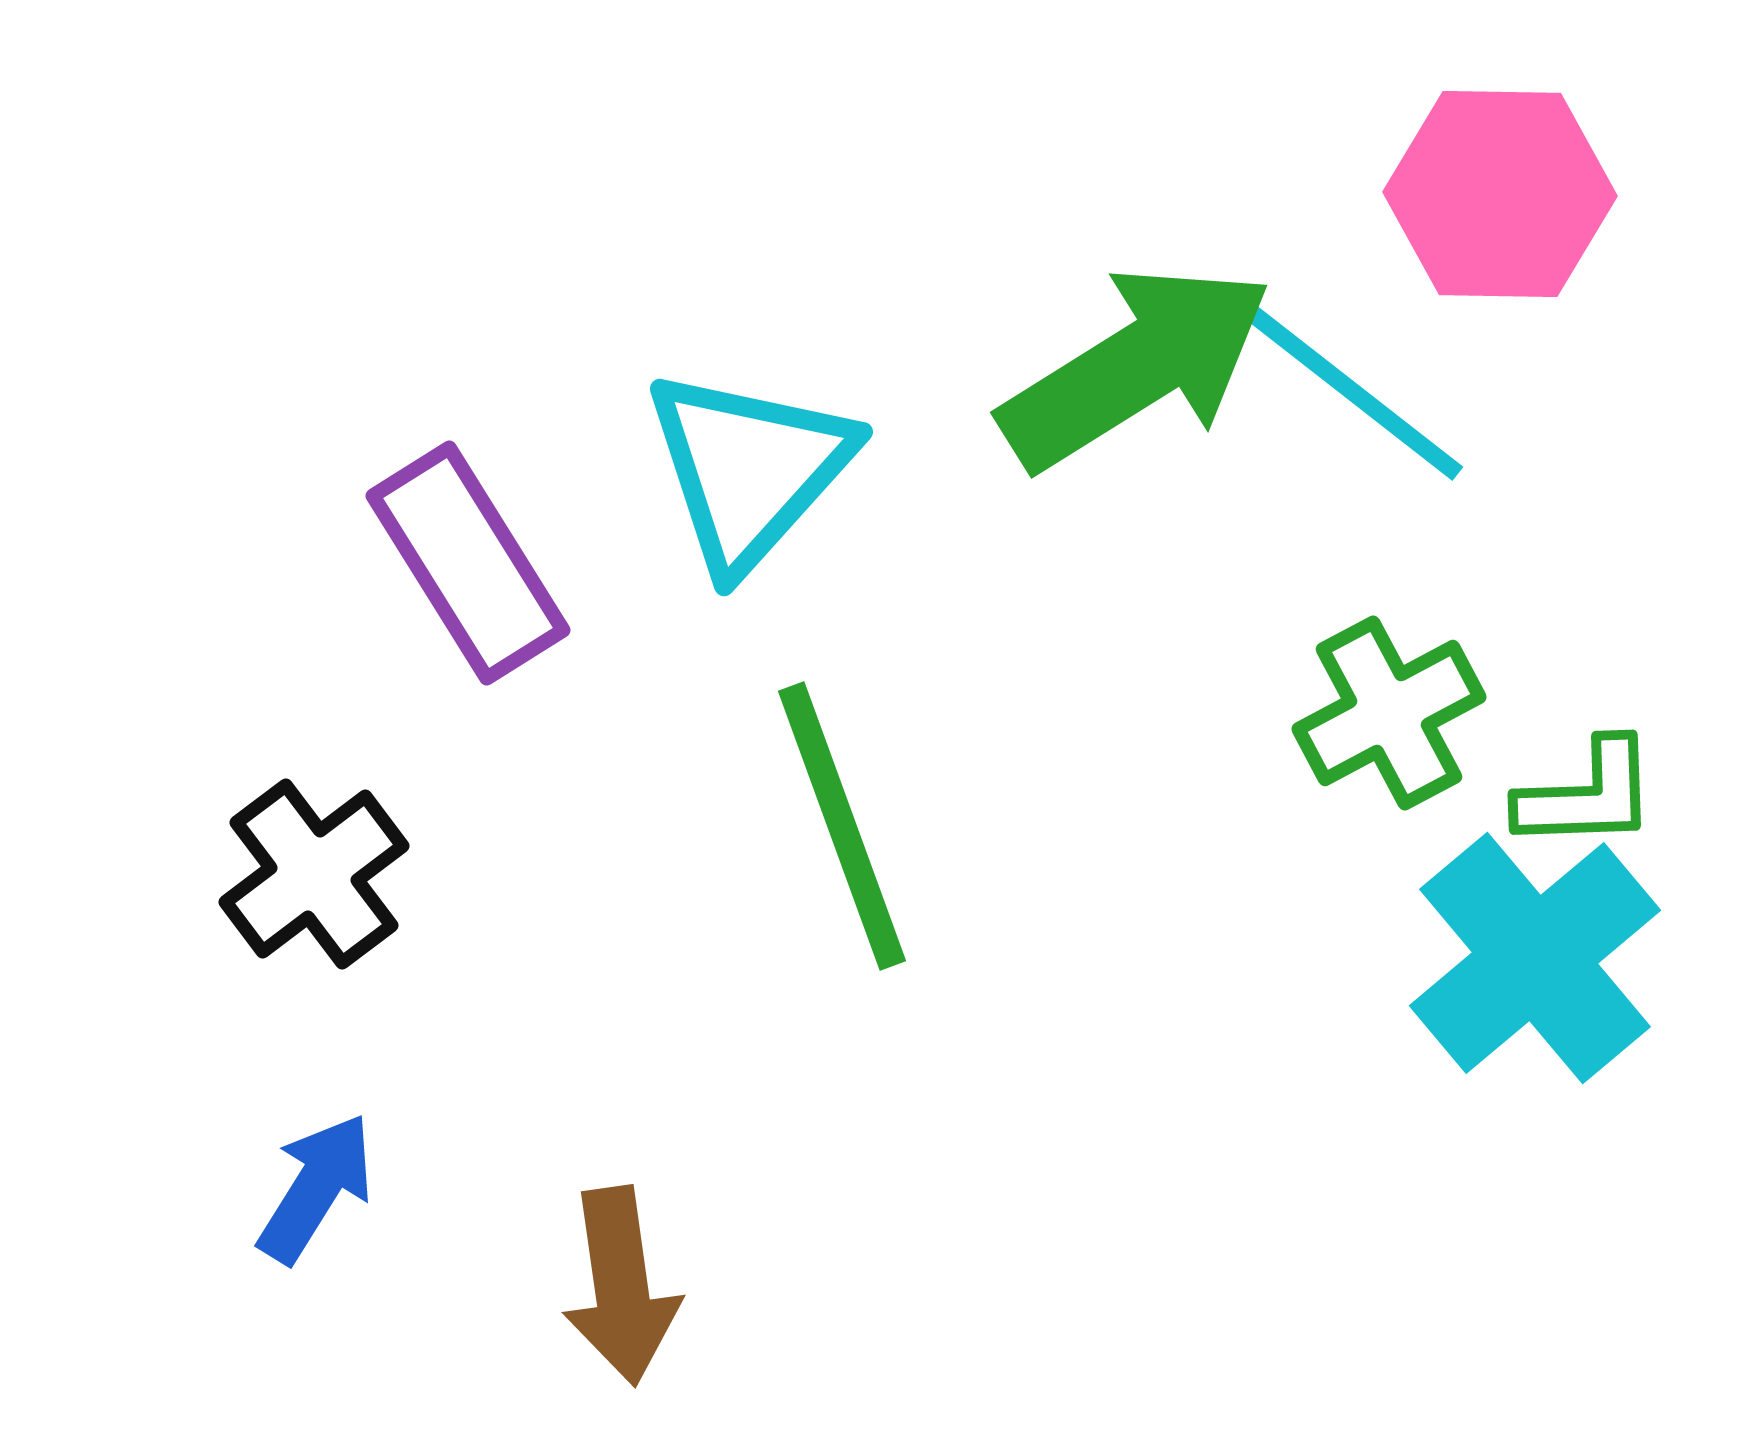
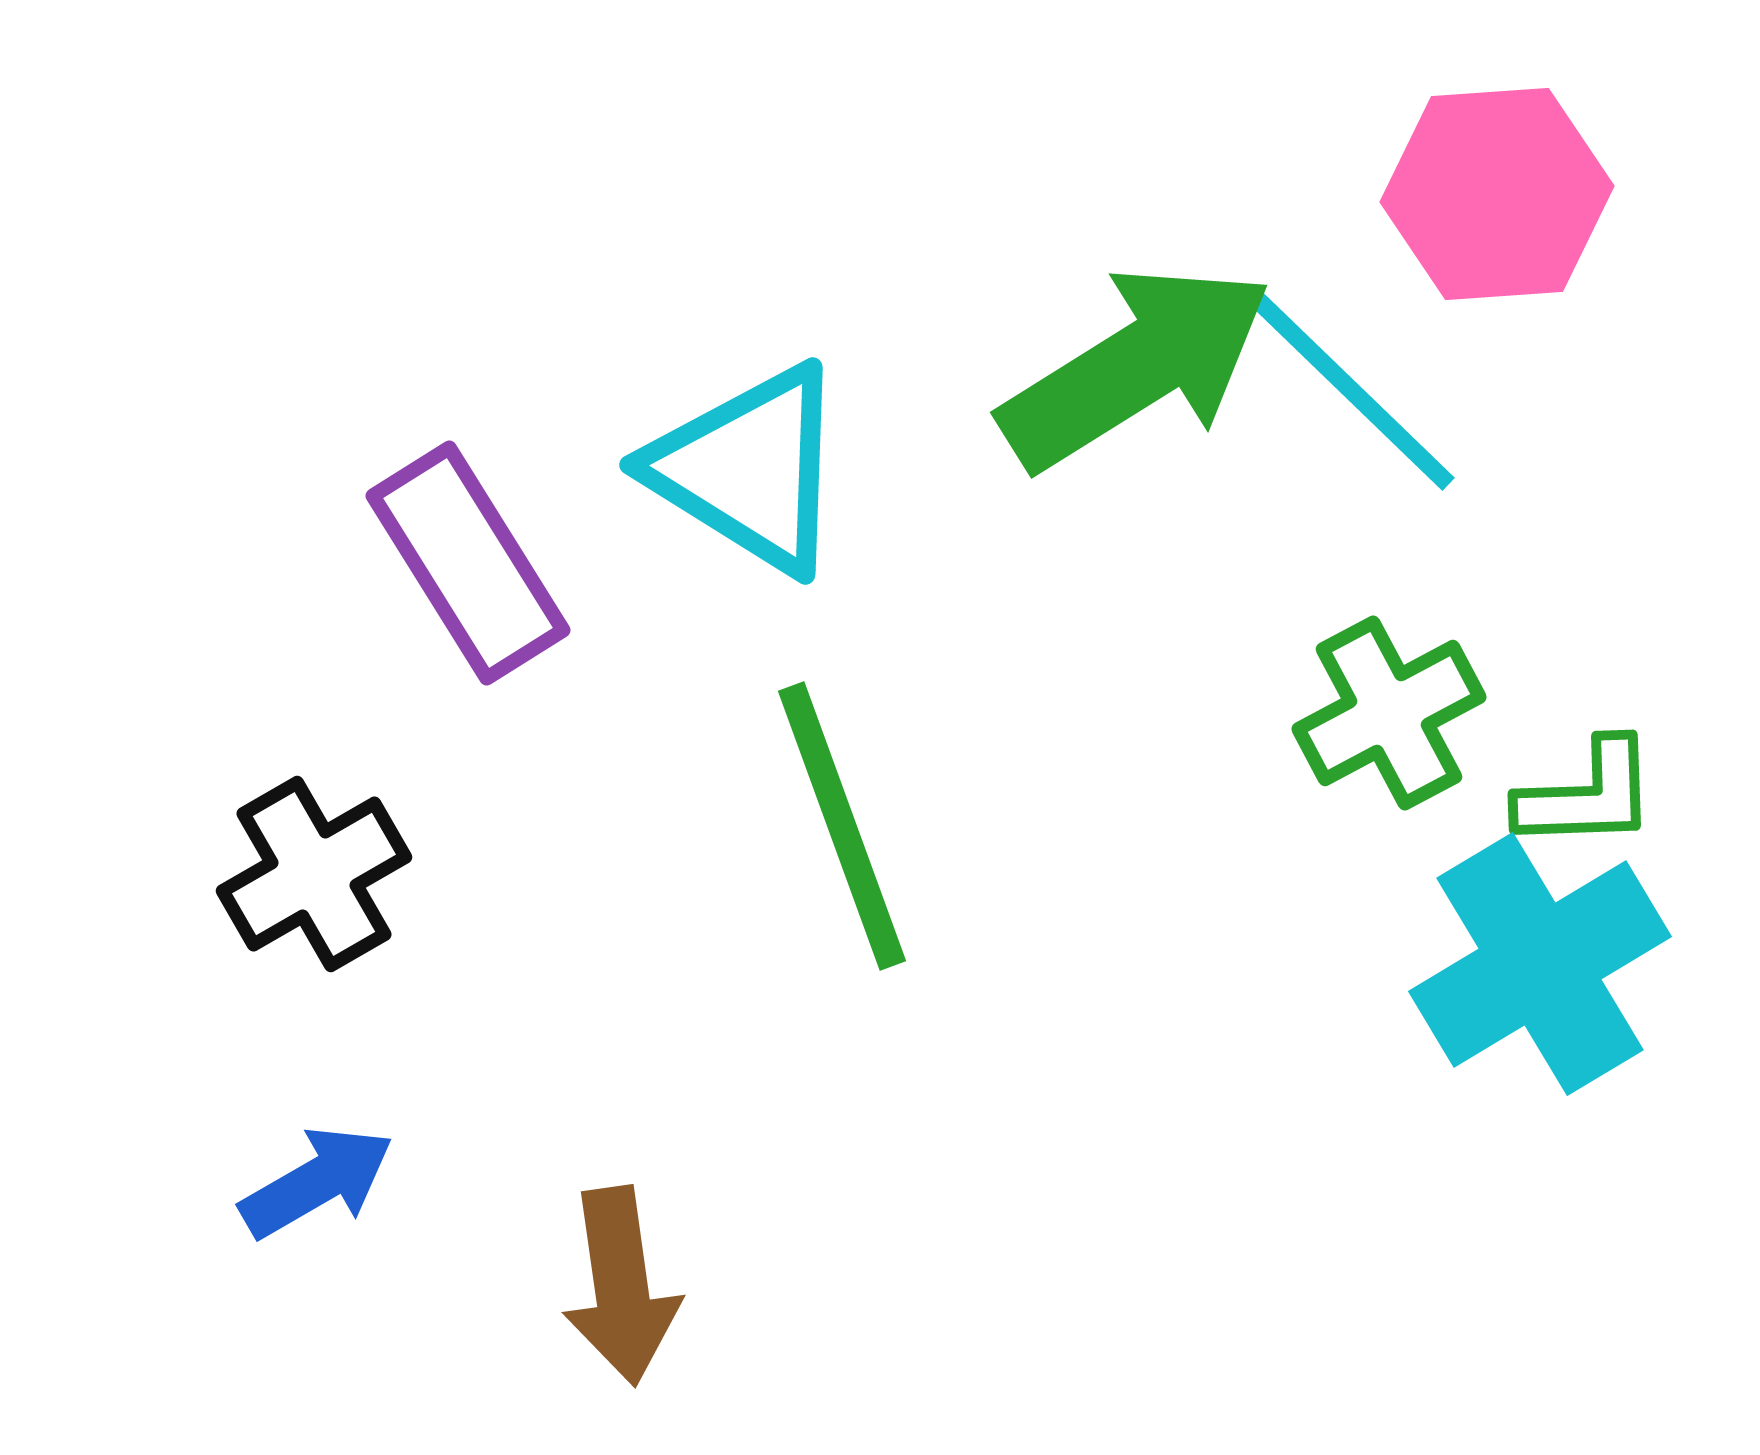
pink hexagon: moved 3 px left; rotated 5 degrees counterclockwise
cyan line: rotated 6 degrees clockwise
cyan triangle: rotated 40 degrees counterclockwise
black cross: rotated 7 degrees clockwise
cyan cross: moved 5 px right, 6 px down; rotated 9 degrees clockwise
blue arrow: moved 1 px right, 6 px up; rotated 28 degrees clockwise
